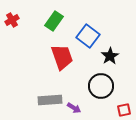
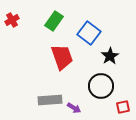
blue square: moved 1 px right, 3 px up
red square: moved 1 px left, 3 px up
